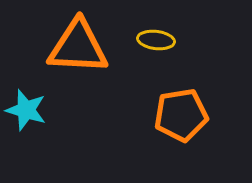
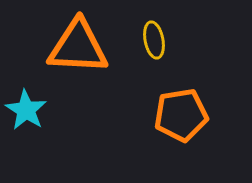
yellow ellipse: moved 2 px left; rotated 72 degrees clockwise
cyan star: rotated 15 degrees clockwise
